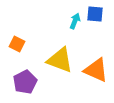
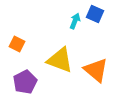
blue square: rotated 18 degrees clockwise
orange triangle: rotated 16 degrees clockwise
